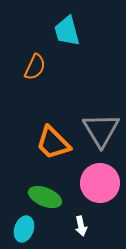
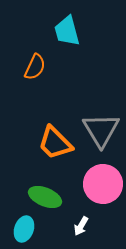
orange trapezoid: moved 2 px right
pink circle: moved 3 px right, 1 px down
white arrow: rotated 42 degrees clockwise
